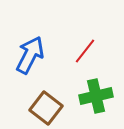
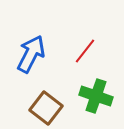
blue arrow: moved 1 px right, 1 px up
green cross: rotated 32 degrees clockwise
